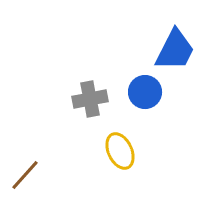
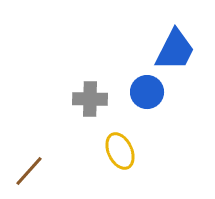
blue circle: moved 2 px right
gray cross: rotated 12 degrees clockwise
brown line: moved 4 px right, 4 px up
